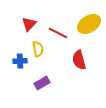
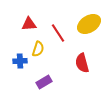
red triangle: rotated 42 degrees clockwise
red line: rotated 30 degrees clockwise
yellow semicircle: rotated 28 degrees clockwise
red semicircle: moved 3 px right, 3 px down
purple rectangle: moved 2 px right, 1 px up
